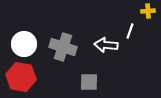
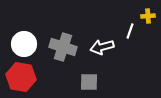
yellow cross: moved 5 px down
white arrow: moved 4 px left, 2 px down; rotated 20 degrees counterclockwise
